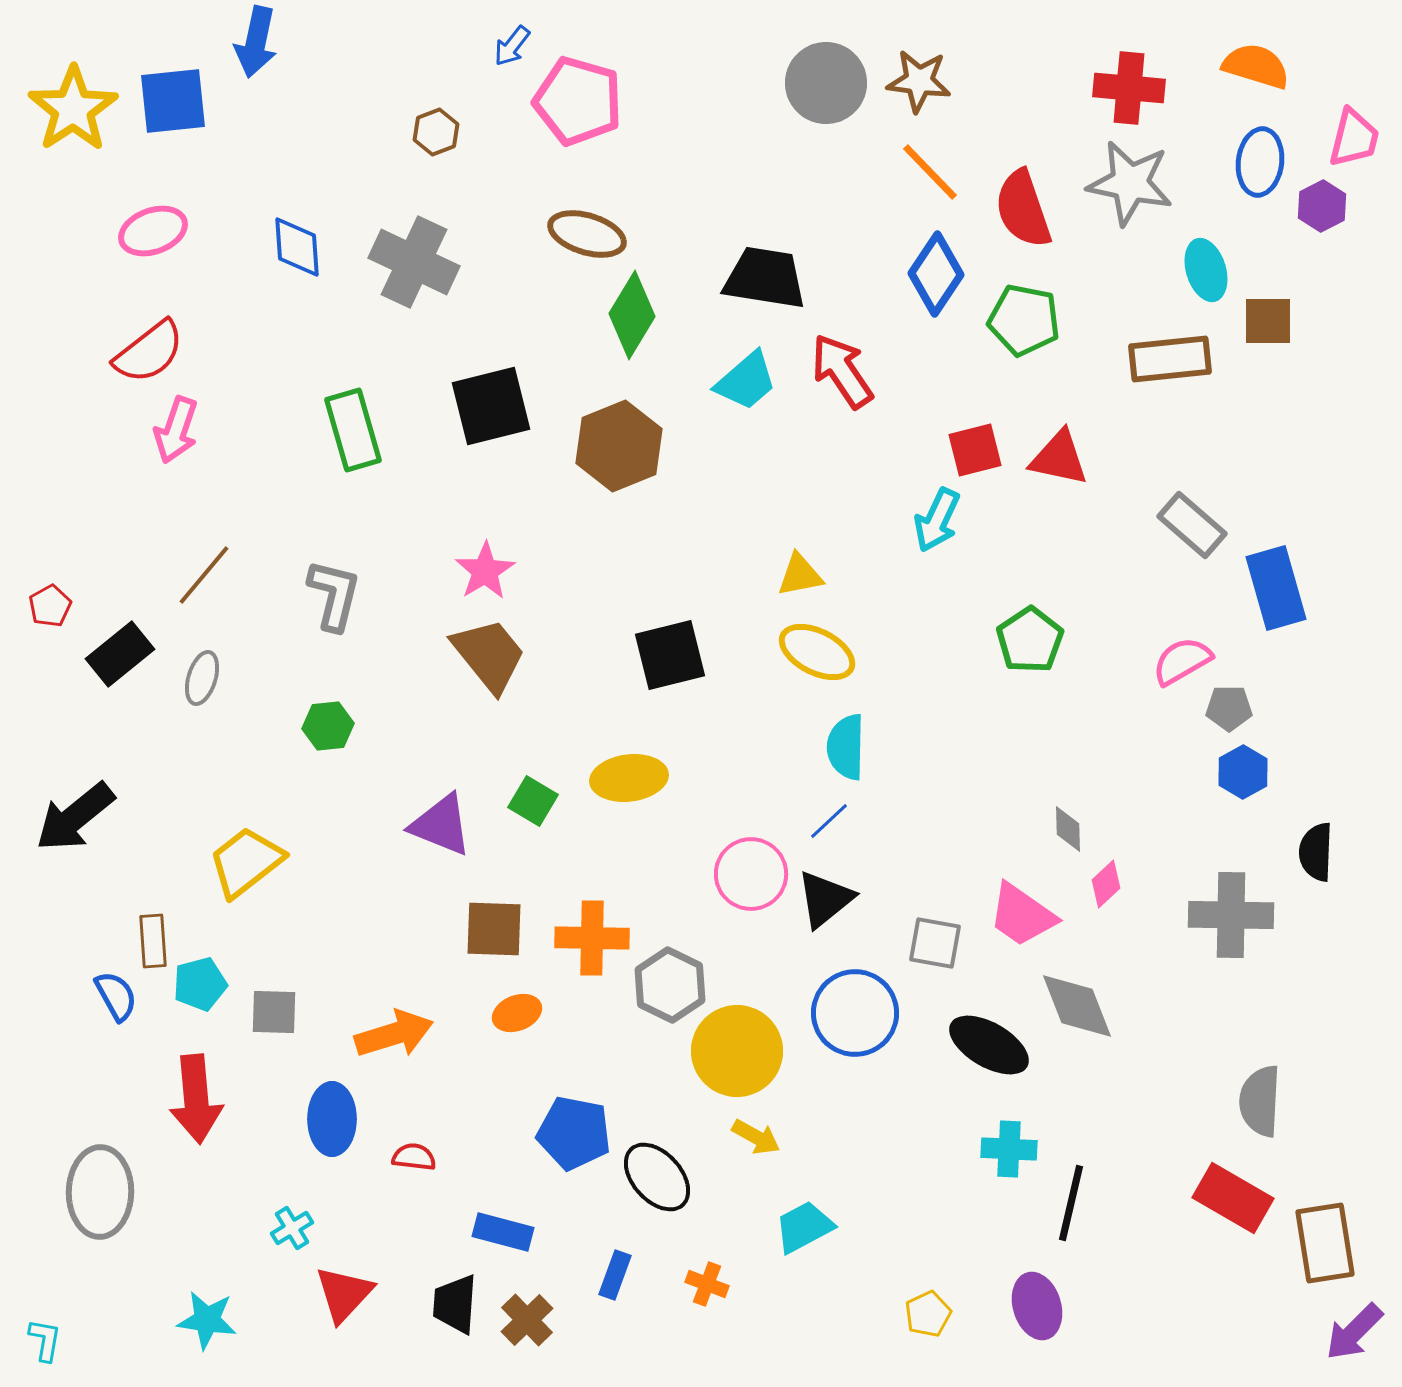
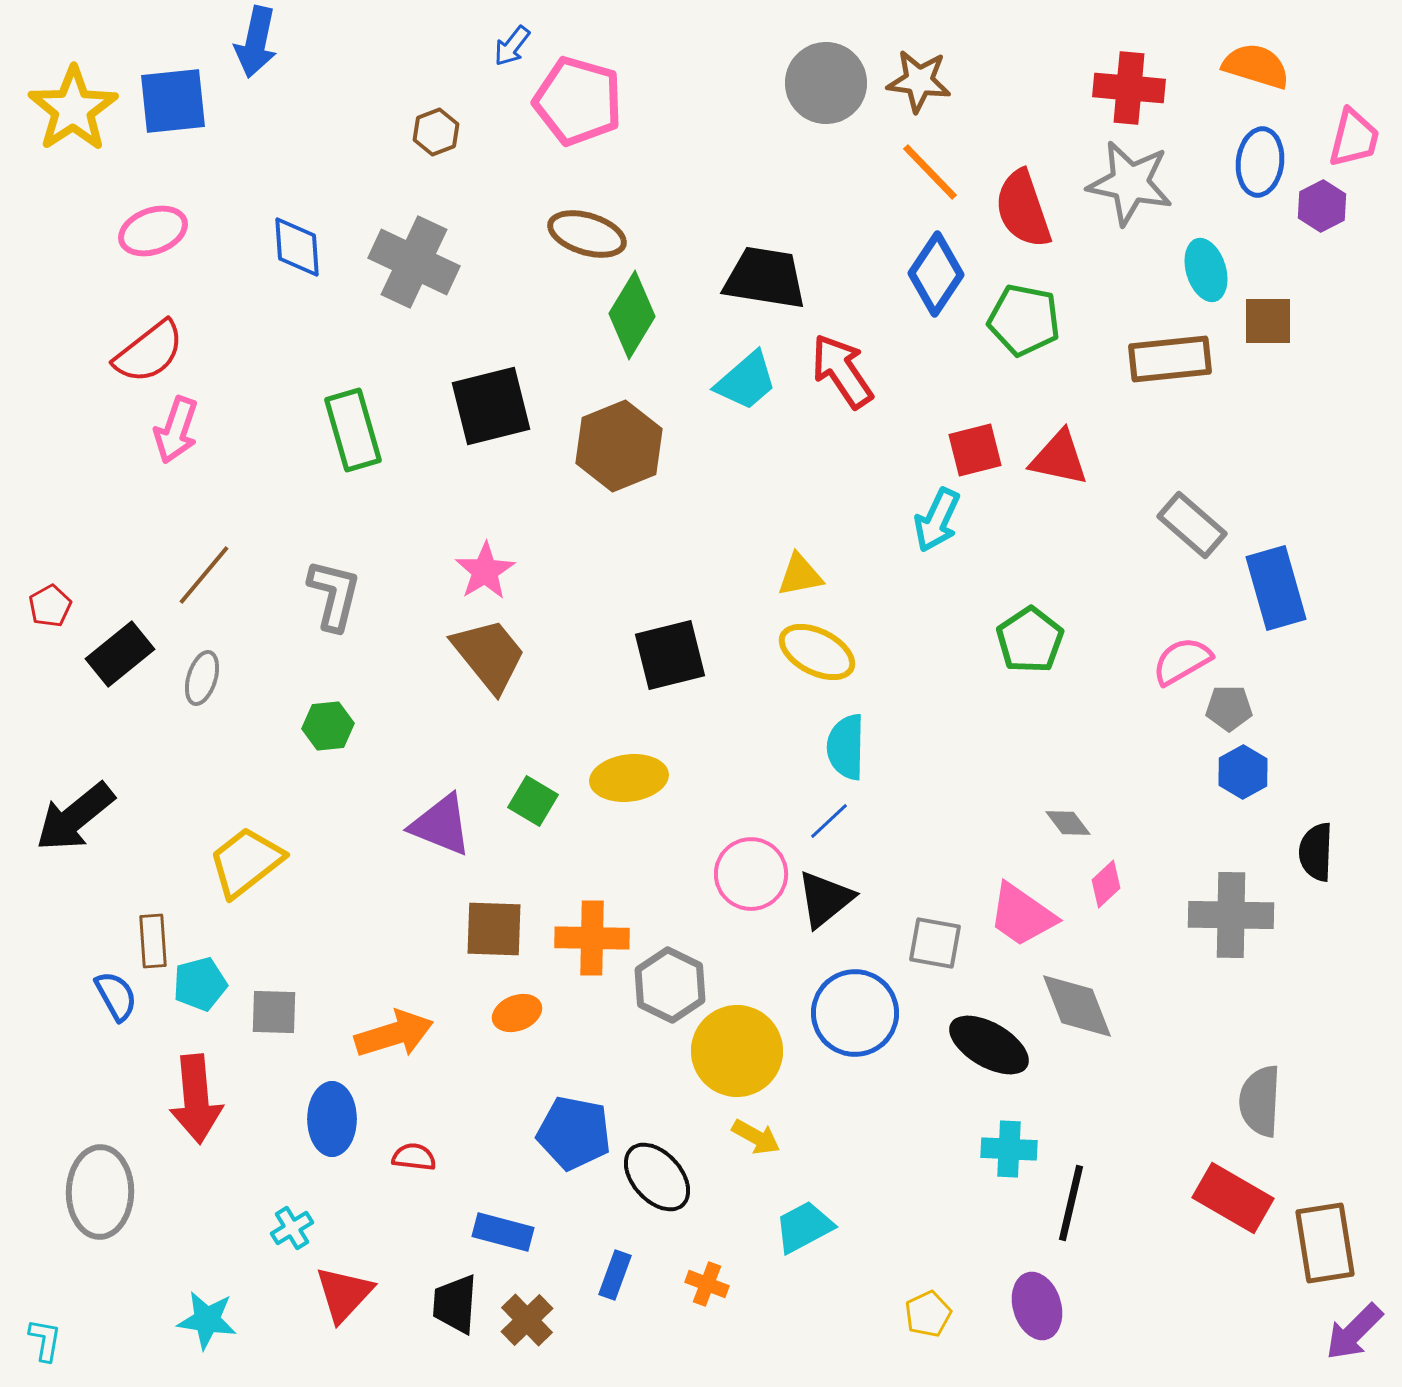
gray diamond at (1068, 829): moved 6 px up; rotated 36 degrees counterclockwise
